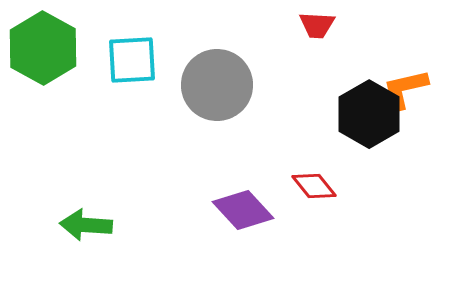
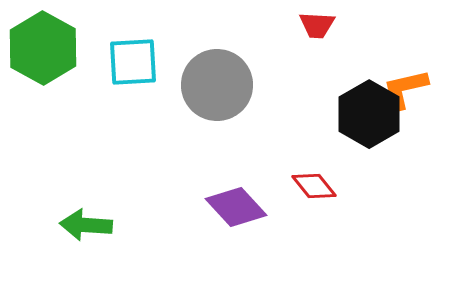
cyan square: moved 1 px right, 2 px down
purple diamond: moved 7 px left, 3 px up
